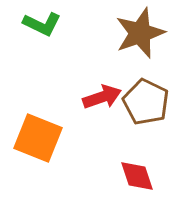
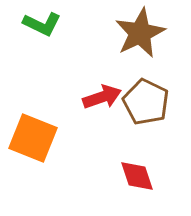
brown star: rotated 6 degrees counterclockwise
orange square: moved 5 px left
